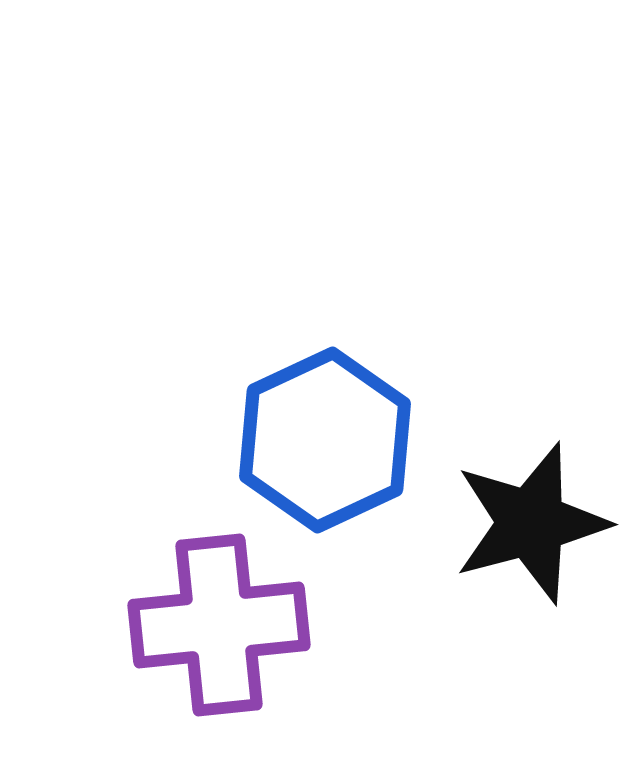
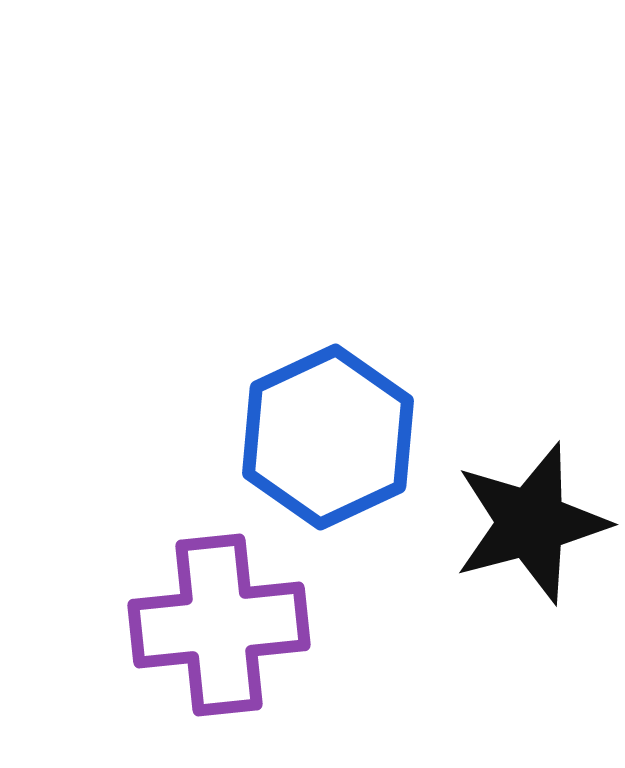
blue hexagon: moved 3 px right, 3 px up
